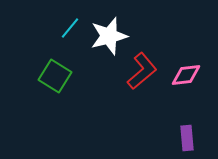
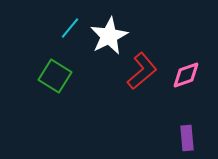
white star: rotated 12 degrees counterclockwise
pink diamond: rotated 12 degrees counterclockwise
